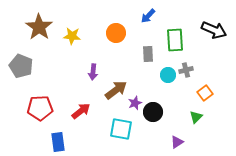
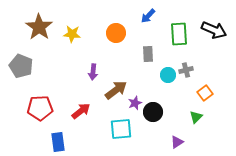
yellow star: moved 2 px up
green rectangle: moved 4 px right, 6 px up
cyan square: rotated 15 degrees counterclockwise
